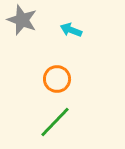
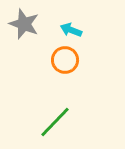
gray star: moved 2 px right, 4 px down
orange circle: moved 8 px right, 19 px up
